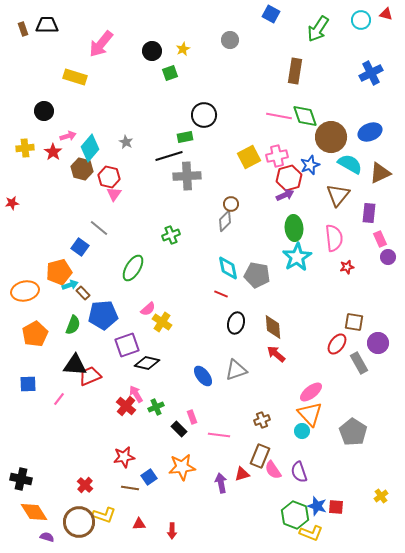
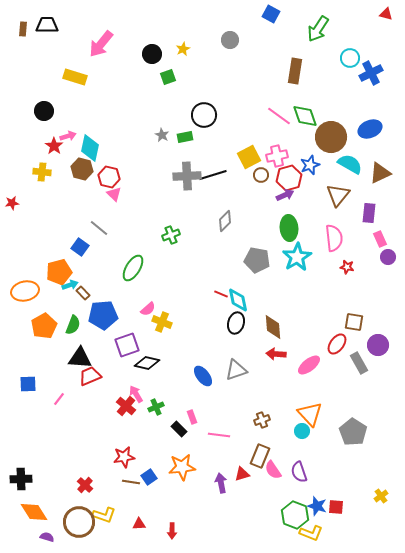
cyan circle at (361, 20): moved 11 px left, 38 px down
brown rectangle at (23, 29): rotated 24 degrees clockwise
black circle at (152, 51): moved 3 px down
green square at (170, 73): moved 2 px left, 4 px down
pink line at (279, 116): rotated 25 degrees clockwise
blue ellipse at (370, 132): moved 3 px up
gray star at (126, 142): moved 36 px right, 7 px up
yellow cross at (25, 148): moved 17 px right, 24 px down; rotated 12 degrees clockwise
cyan diamond at (90, 148): rotated 28 degrees counterclockwise
red star at (53, 152): moved 1 px right, 6 px up
black line at (169, 156): moved 44 px right, 19 px down
pink triangle at (114, 194): rotated 21 degrees counterclockwise
brown circle at (231, 204): moved 30 px right, 29 px up
green ellipse at (294, 228): moved 5 px left
red star at (347, 267): rotated 24 degrees clockwise
cyan diamond at (228, 268): moved 10 px right, 32 px down
gray pentagon at (257, 275): moved 15 px up
yellow cross at (162, 322): rotated 12 degrees counterclockwise
orange pentagon at (35, 334): moved 9 px right, 8 px up
purple circle at (378, 343): moved 2 px down
red arrow at (276, 354): rotated 36 degrees counterclockwise
black triangle at (75, 365): moved 5 px right, 7 px up
pink ellipse at (311, 392): moved 2 px left, 27 px up
black cross at (21, 479): rotated 15 degrees counterclockwise
brown line at (130, 488): moved 1 px right, 6 px up
